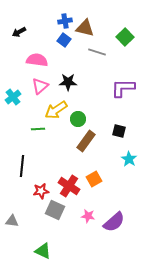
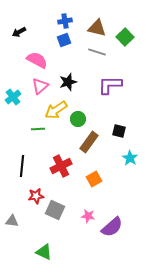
brown triangle: moved 12 px right
blue square: rotated 32 degrees clockwise
pink semicircle: rotated 20 degrees clockwise
black star: rotated 18 degrees counterclockwise
purple L-shape: moved 13 px left, 3 px up
brown rectangle: moved 3 px right, 1 px down
cyan star: moved 1 px right, 1 px up
red cross: moved 8 px left, 20 px up; rotated 30 degrees clockwise
red star: moved 5 px left, 5 px down
purple semicircle: moved 2 px left, 5 px down
green triangle: moved 1 px right, 1 px down
